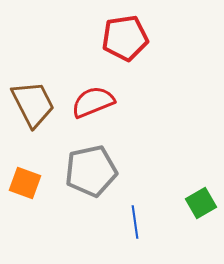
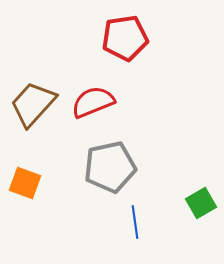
brown trapezoid: rotated 111 degrees counterclockwise
gray pentagon: moved 19 px right, 4 px up
